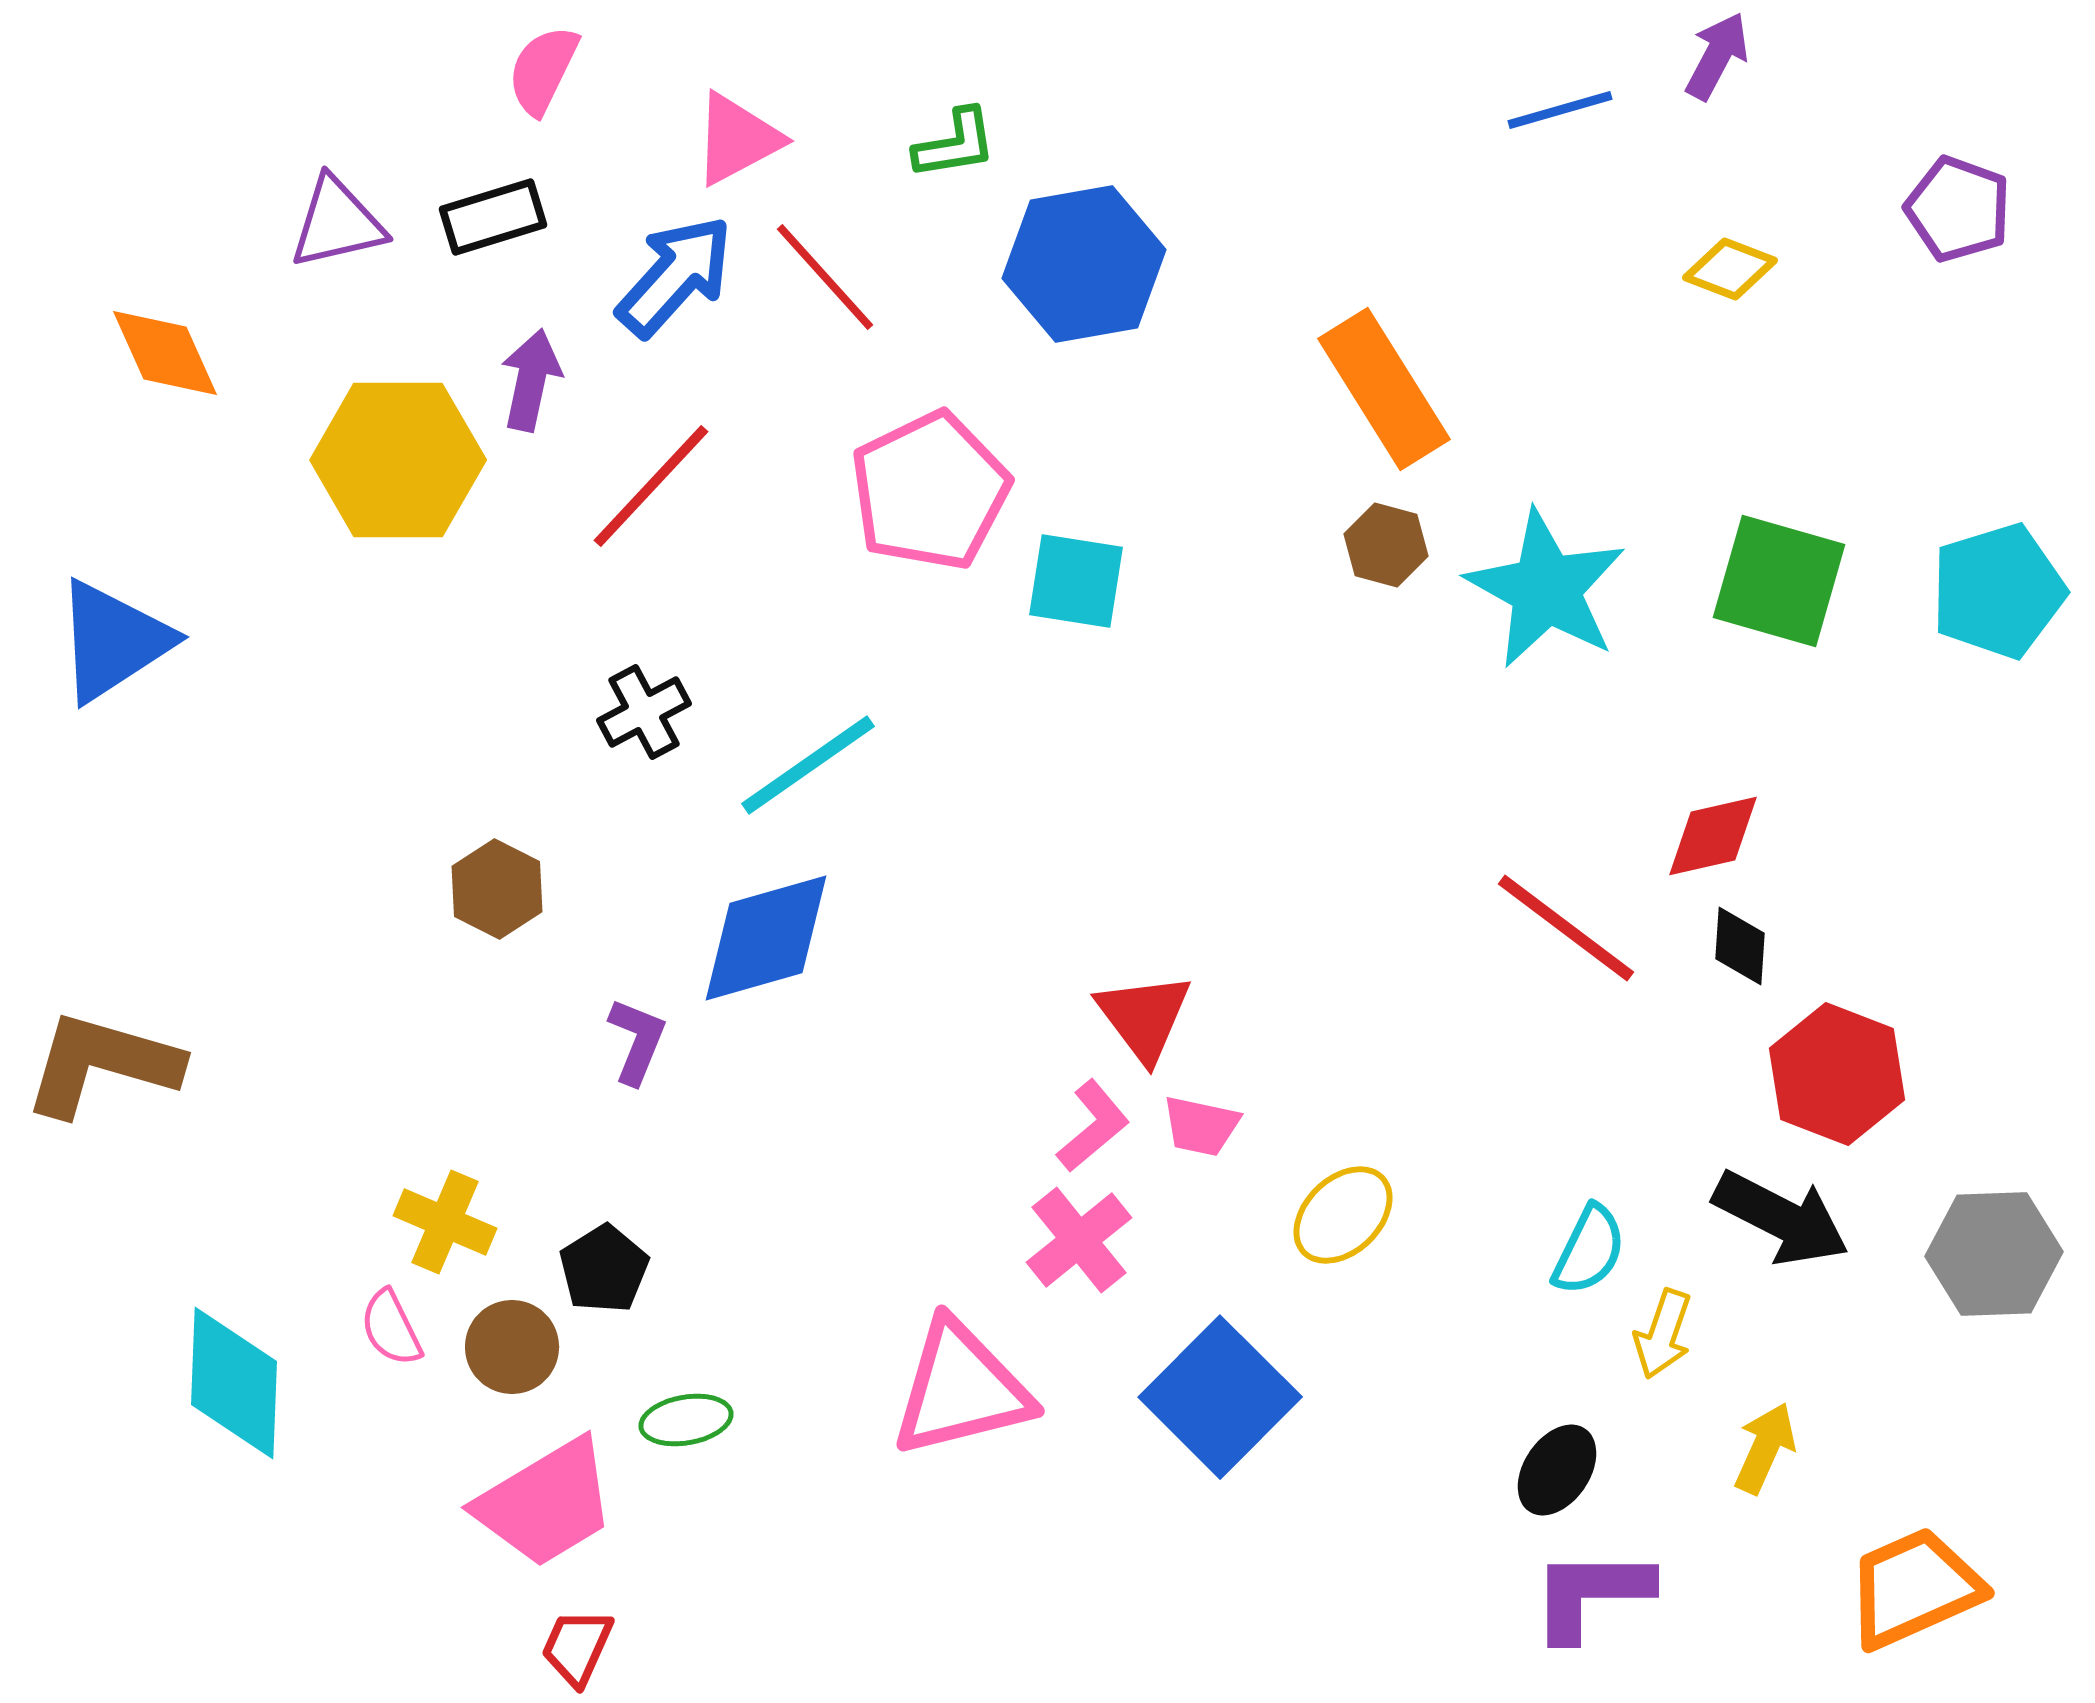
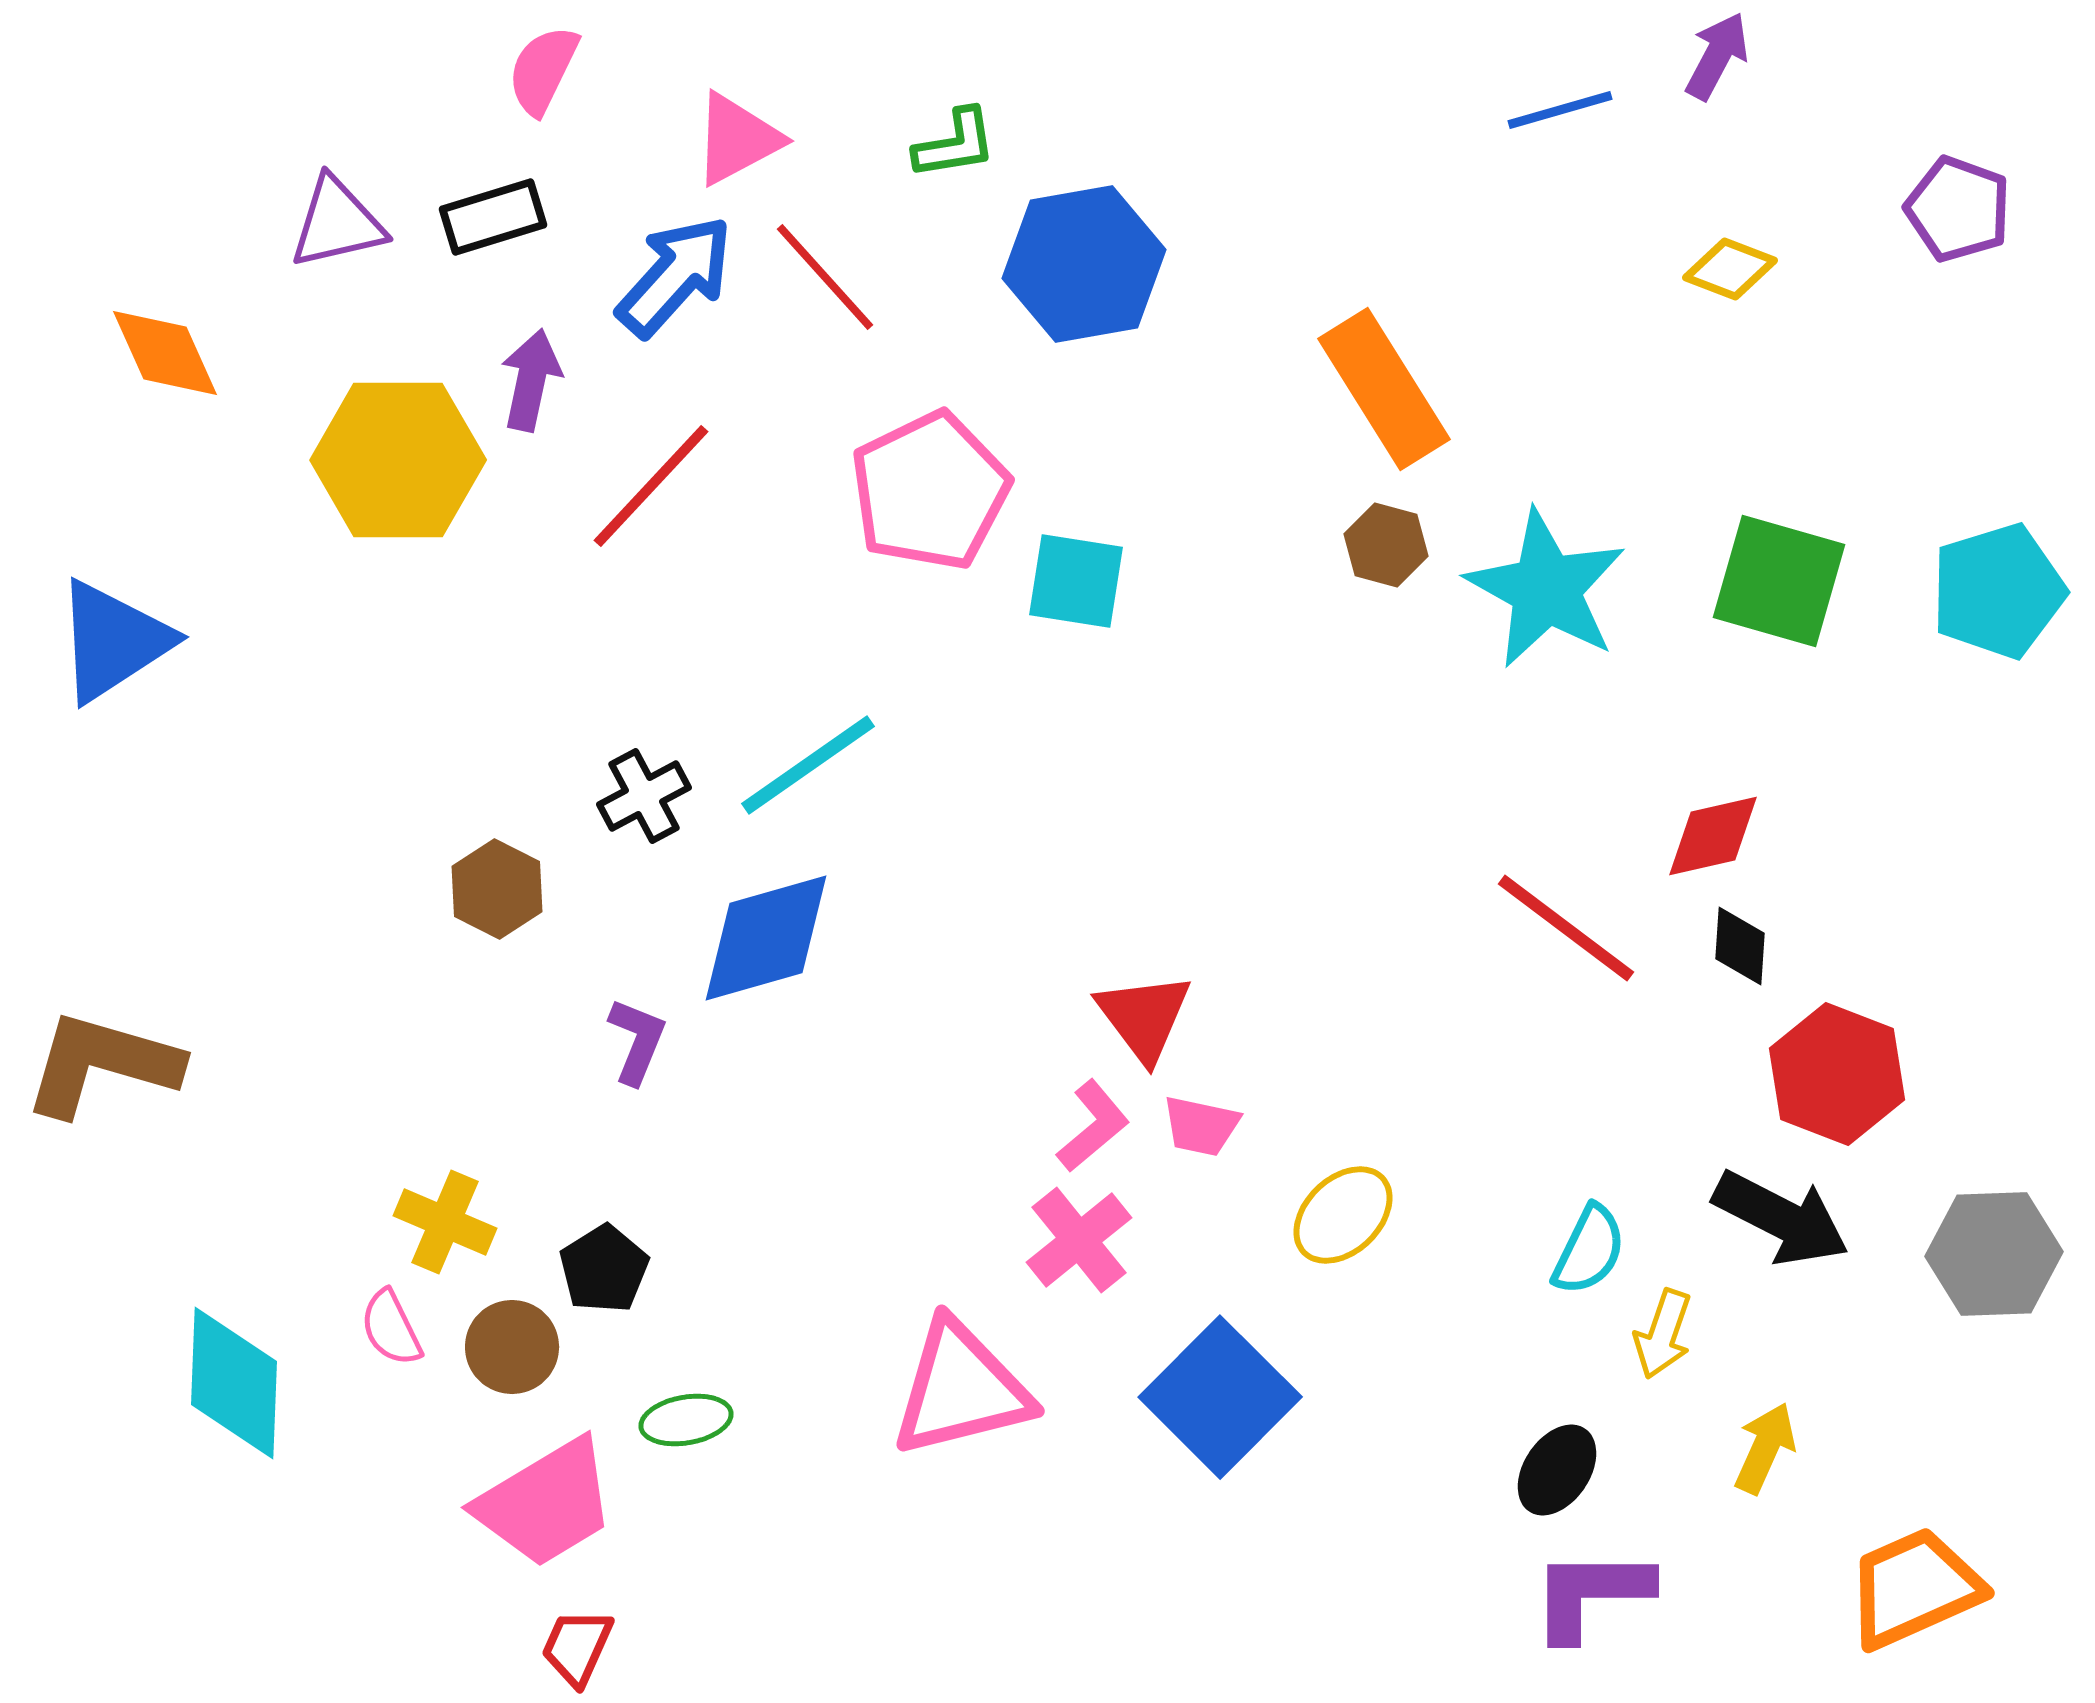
black cross at (644, 712): moved 84 px down
